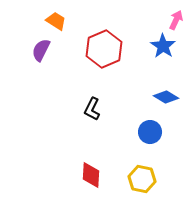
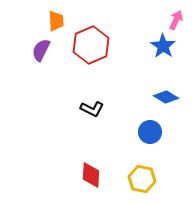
orange trapezoid: rotated 55 degrees clockwise
red hexagon: moved 13 px left, 4 px up
black L-shape: rotated 90 degrees counterclockwise
